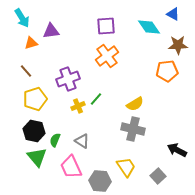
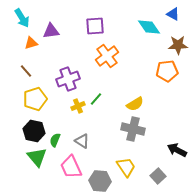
purple square: moved 11 px left
